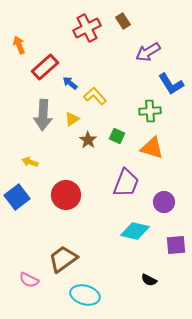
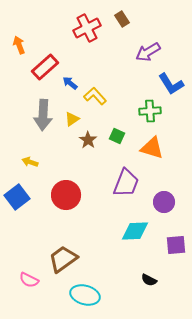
brown rectangle: moved 1 px left, 2 px up
cyan diamond: rotated 16 degrees counterclockwise
